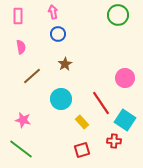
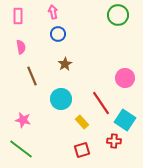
brown line: rotated 72 degrees counterclockwise
